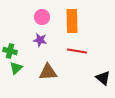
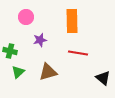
pink circle: moved 16 px left
purple star: rotated 24 degrees counterclockwise
red line: moved 1 px right, 2 px down
green triangle: moved 2 px right, 4 px down
brown triangle: rotated 12 degrees counterclockwise
